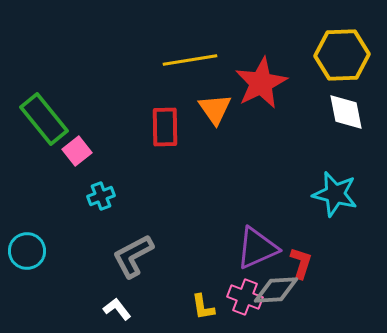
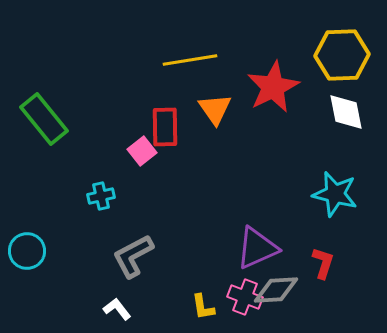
red star: moved 12 px right, 4 px down
pink square: moved 65 px right
cyan cross: rotated 8 degrees clockwise
red L-shape: moved 22 px right
